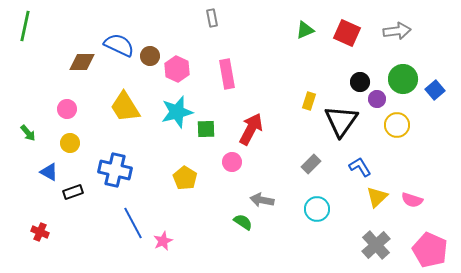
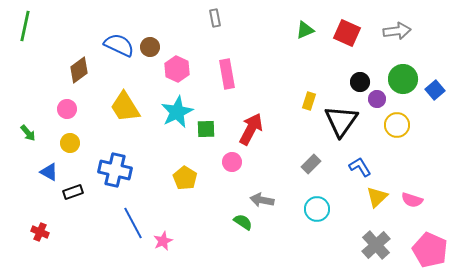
gray rectangle at (212, 18): moved 3 px right
brown circle at (150, 56): moved 9 px up
brown diamond at (82, 62): moved 3 px left, 8 px down; rotated 36 degrees counterclockwise
cyan star at (177, 112): rotated 12 degrees counterclockwise
